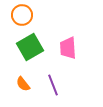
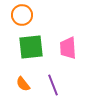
green square: moved 1 px right; rotated 24 degrees clockwise
